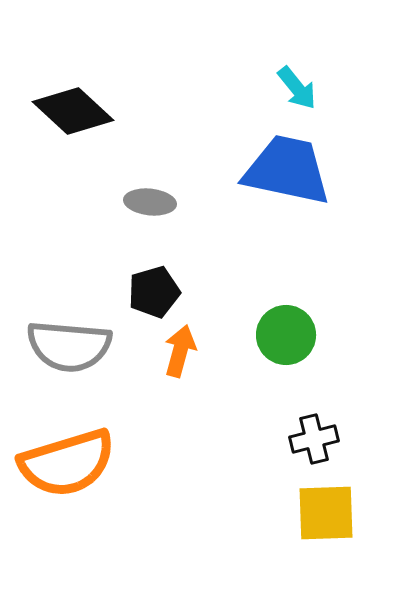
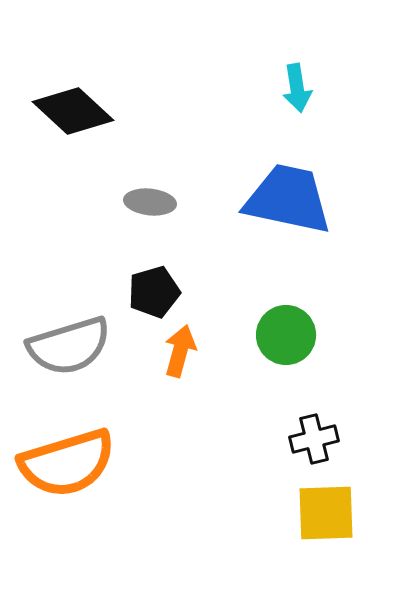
cyan arrow: rotated 30 degrees clockwise
blue trapezoid: moved 1 px right, 29 px down
gray semicircle: rotated 22 degrees counterclockwise
